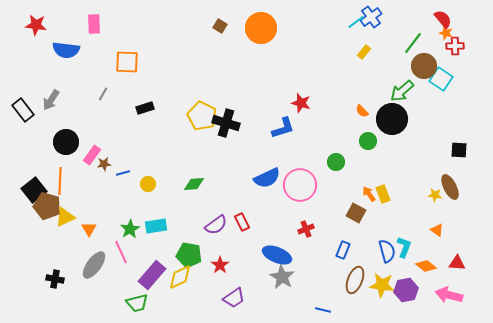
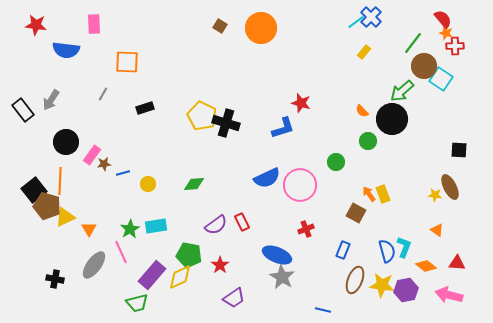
blue cross at (371, 17): rotated 10 degrees counterclockwise
